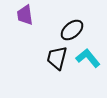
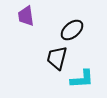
purple trapezoid: moved 1 px right, 1 px down
cyan L-shape: moved 6 px left, 21 px down; rotated 125 degrees clockwise
